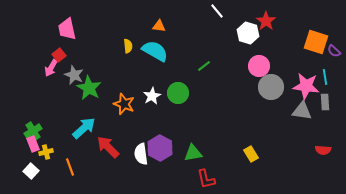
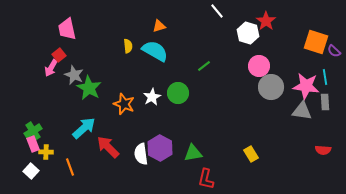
orange triangle: rotated 24 degrees counterclockwise
white star: moved 1 px down
yellow cross: rotated 16 degrees clockwise
red L-shape: rotated 25 degrees clockwise
